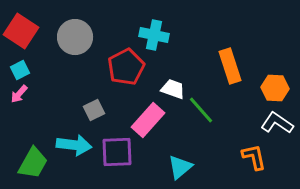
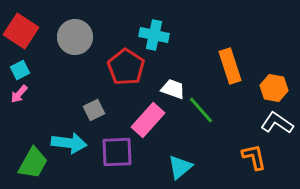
red pentagon: rotated 12 degrees counterclockwise
orange hexagon: moved 1 px left; rotated 8 degrees clockwise
cyan arrow: moved 5 px left, 2 px up
